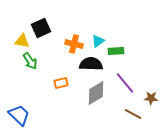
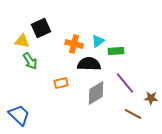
black semicircle: moved 2 px left
